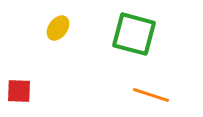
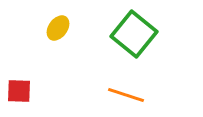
green square: rotated 24 degrees clockwise
orange line: moved 25 px left
